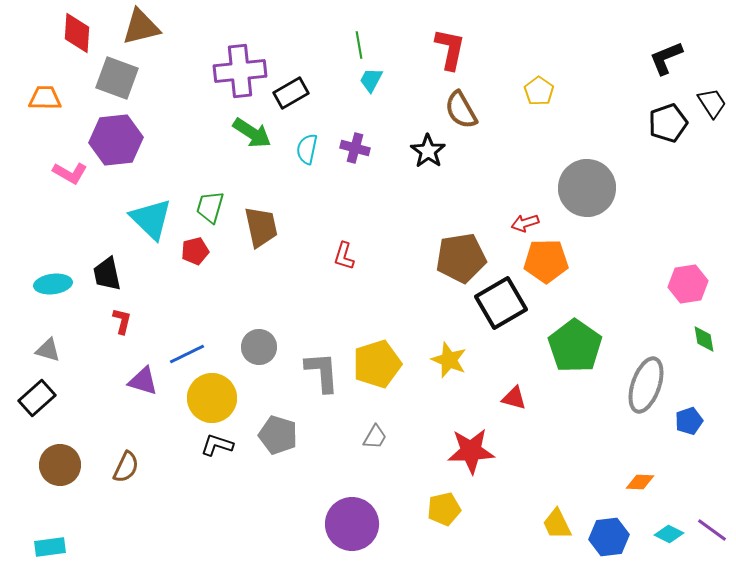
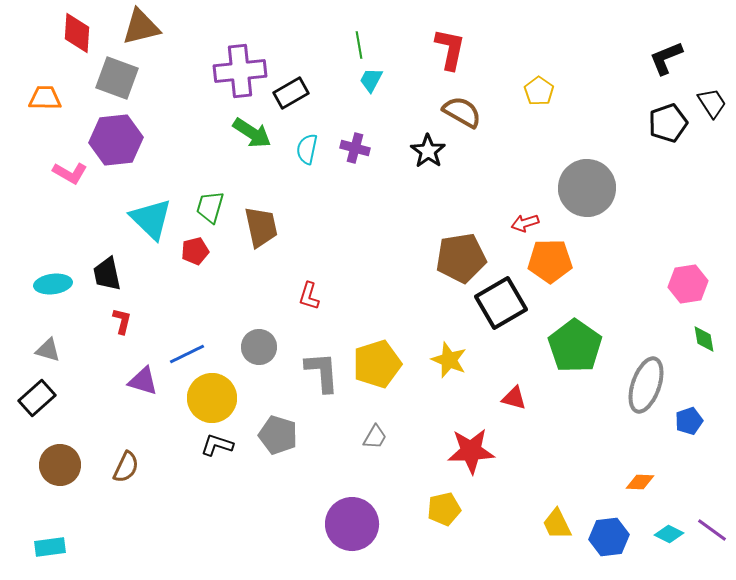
brown semicircle at (461, 110): moved 1 px right, 2 px down; rotated 150 degrees clockwise
red L-shape at (344, 256): moved 35 px left, 40 px down
orange pentagon at (546, 261): moved 4 px right
